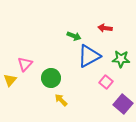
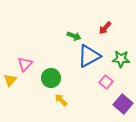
red arrow: rotated 56 degrees counterclockwise
